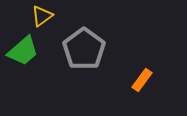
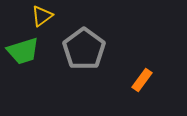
green trapezoid: rotated 24 degrees clockwise
